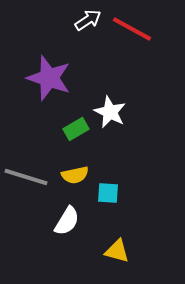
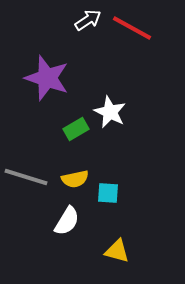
red line: moved 1 px up
purple star: moved 2 px left
yellow semicircle: moved 4 px down
